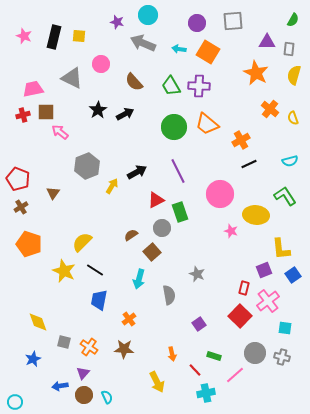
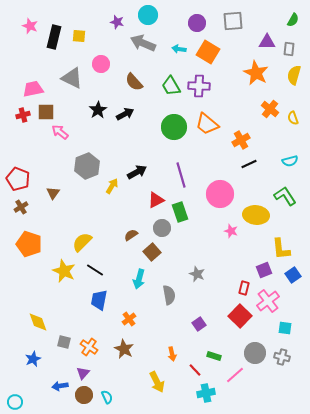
pink star at (24, 36): moved 6 px right, 10 px up
purple line at (178, 171): moved 3 px right, 4 px down; rotated 10 degrees clockwise
brown star at (124, 349): rotated 24 degrees clockwise
